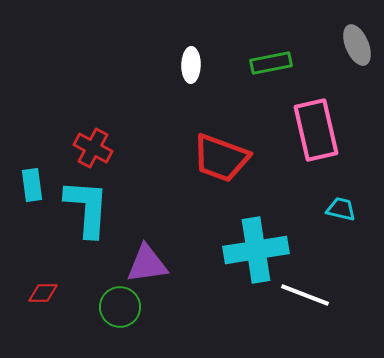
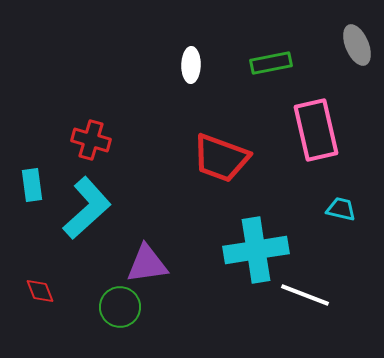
red cross: moved 2 px left, 8 px up; rotated 12 degrees counterclockwise
cyan L-shape: rotated 44 degrees clockwise
red diamond: moved 3 px left, 2 px up; rotated 68 degrees clockwise
